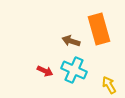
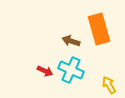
cyan cross: moved 3 px left
